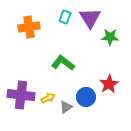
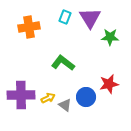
red star: rotated 18 degrees clockwise
purple cross: rotated 8 degrees counterclockwise
gray triangle: moved 1 px left, 2 px up; rotated 48 degrees counterclockwise
